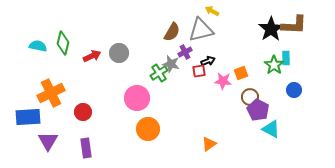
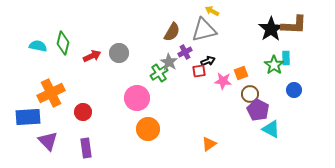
gray triangle: moved 3 px right
gray star: moved 2 px left, 2 px up; rotated 18 degrees clockwise
brown circle: moved 3 px up
purple triangle: rotated 15 degrees counterclockwise
